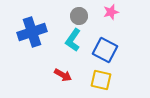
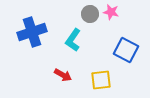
pink star: rotated 28 degrees clockwise
gray circle: moved 11 px right, 2 px up
blue square: moved 21 px right
yellow square: rotated 20 degrees counterclockwise
